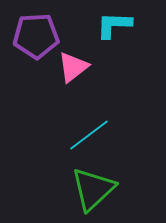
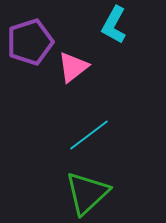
cyan L-shape: rotated 63 degrees counterclockwise
purple pentagon: moved 6 px left, 6 px down; rotated 15 degrees counterclockwise
green triangle: moved 6 px left, 4 px down
